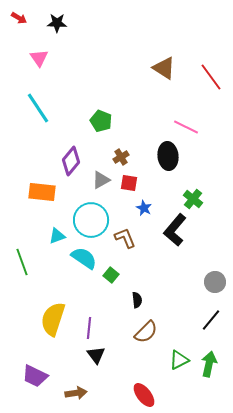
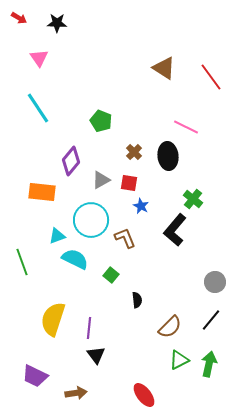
brown cross: moved 13 px right, 5 px up; rotated 14 degrees counterclockwise
blue star: moved 3 px left, 2 px up
cyan semicircle: moved 9 px left, 1 px down; rotated 8 degrees counterclockwise
brown semicircle: moved 24 px right, 5 px up
